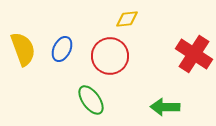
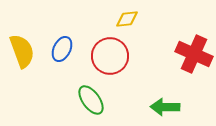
yellow semicircle: moved 1 px left, 2 px down
red cross: rotated 9 degrees counterclockwise
